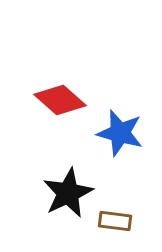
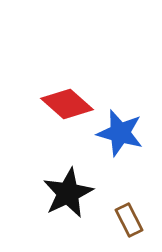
red diamond: moved 7 px right, 4 px down
brown rectangle: moved 14 px right, 1 px up; rotated 56 degrees clockwise
